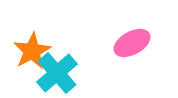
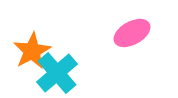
pink ellipse: moved 10 px up
